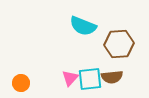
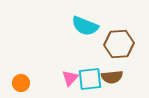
cyan semicircle: moved 2 px right
